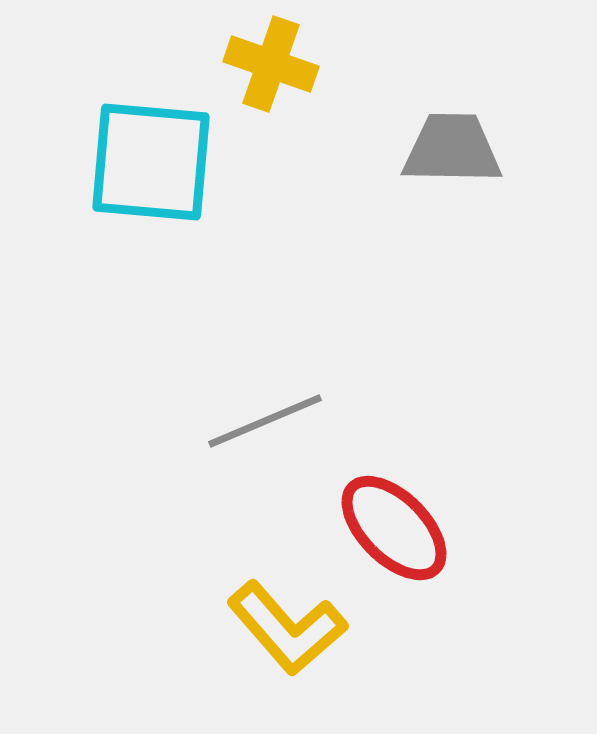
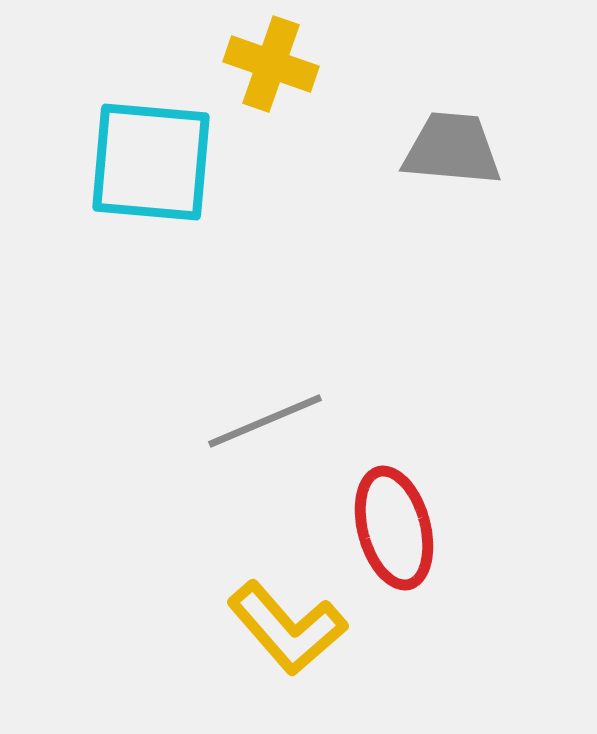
gray trapezoid: rotated 4 degrees clockwise
red ellipse: rotated 30 degrees clockwise
